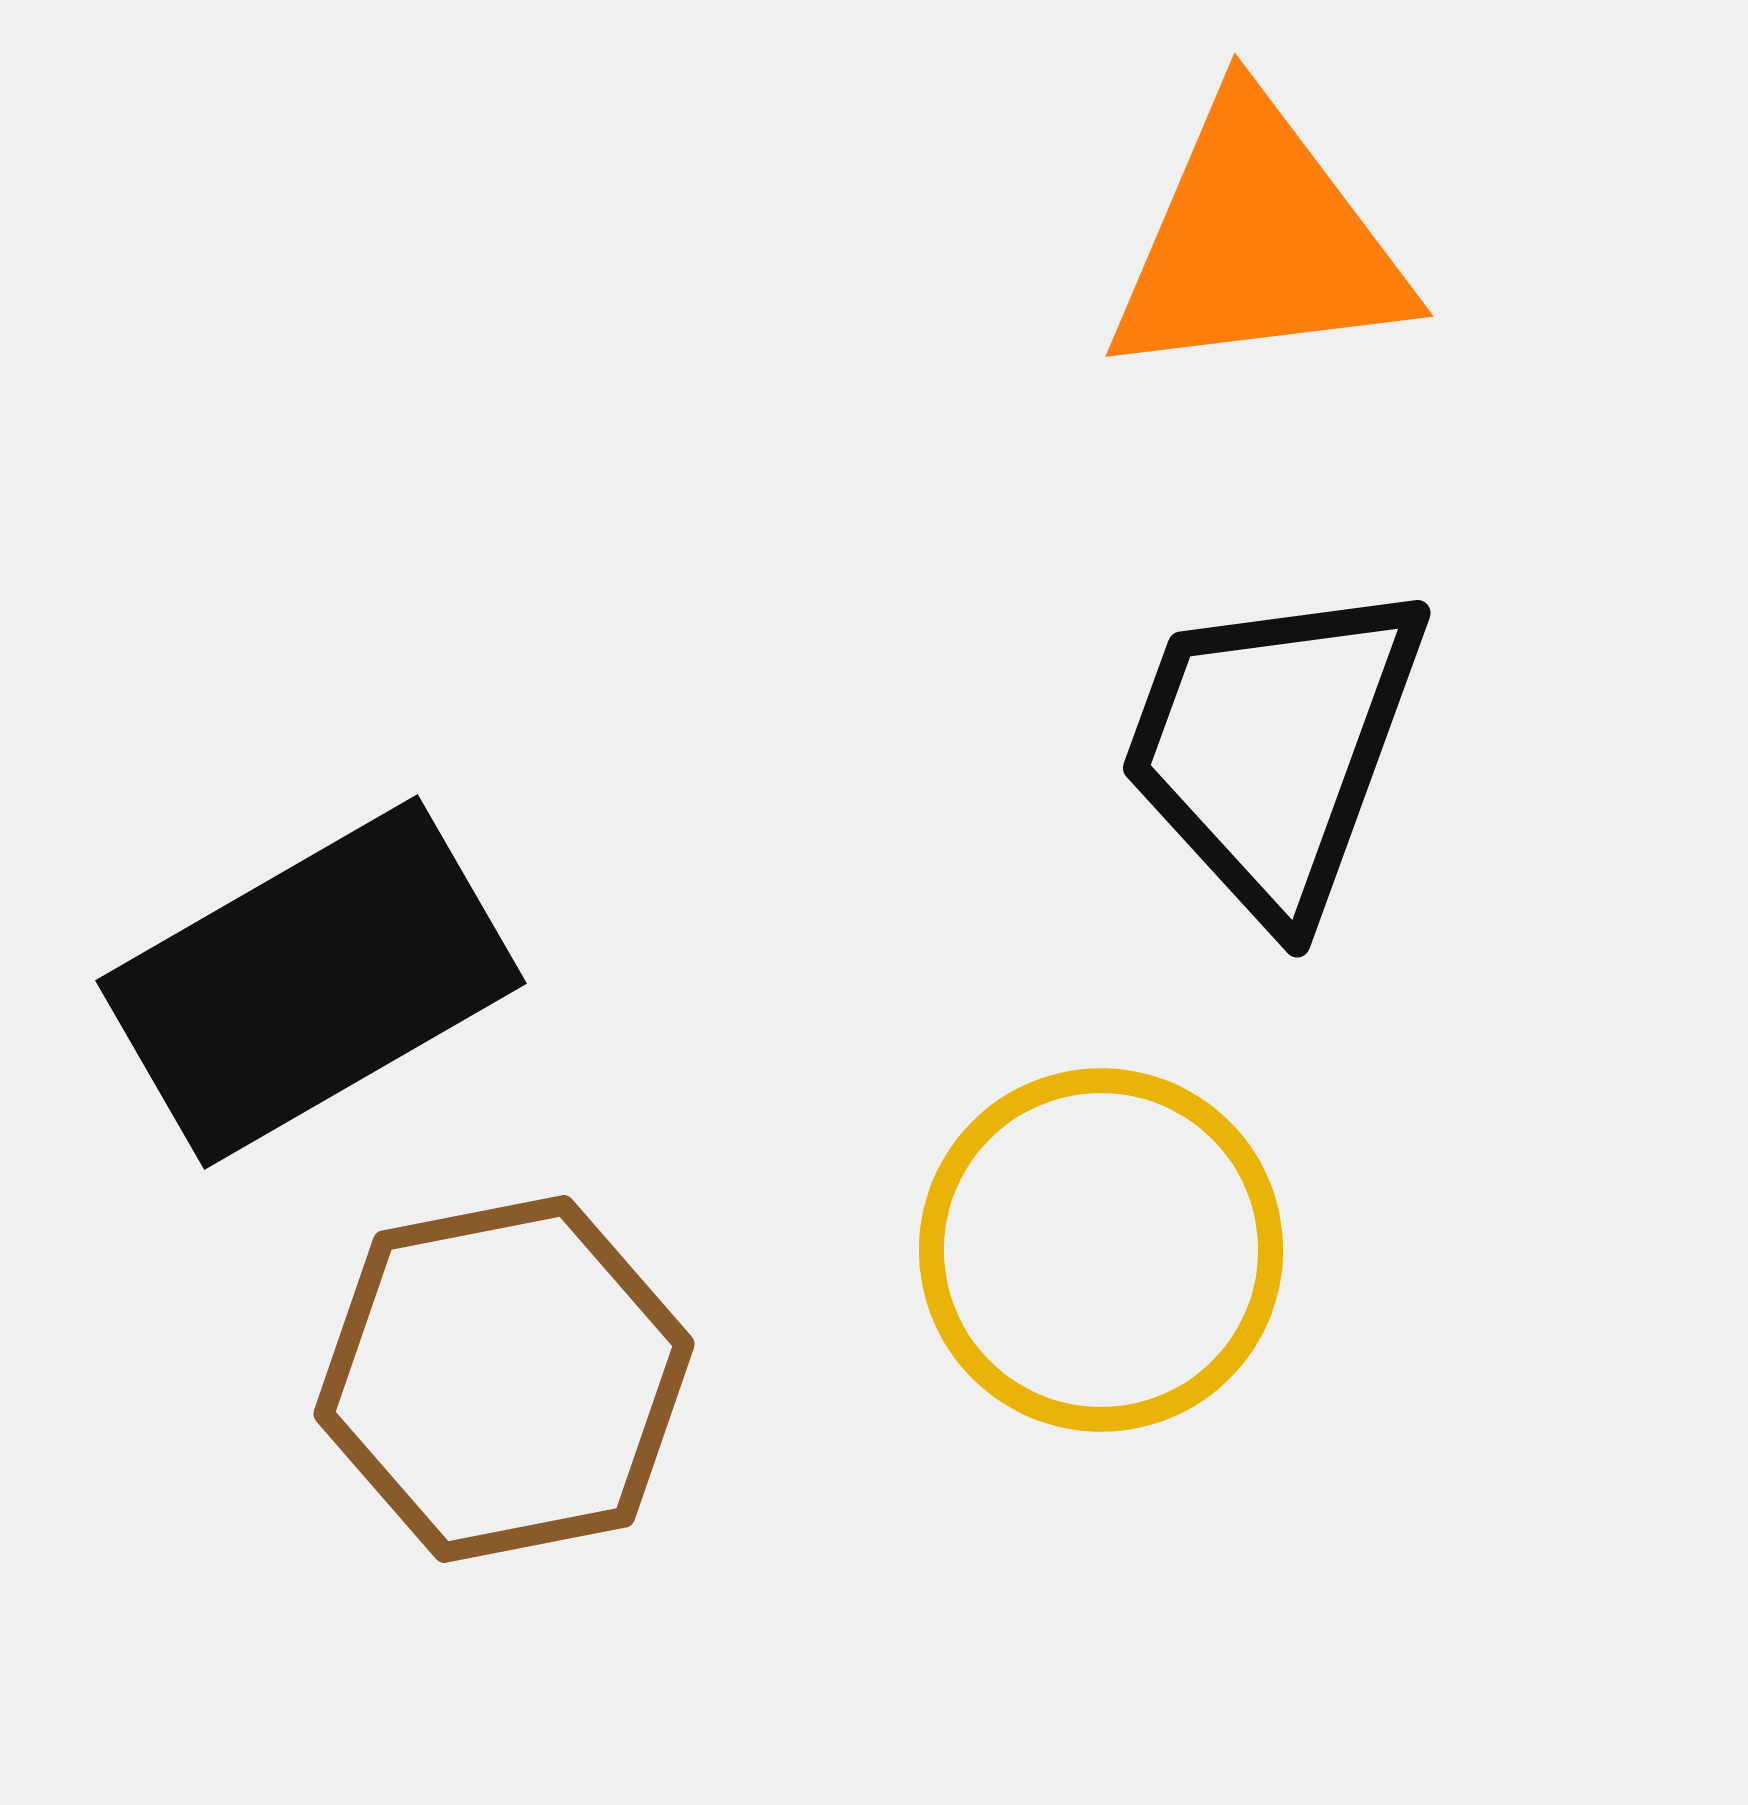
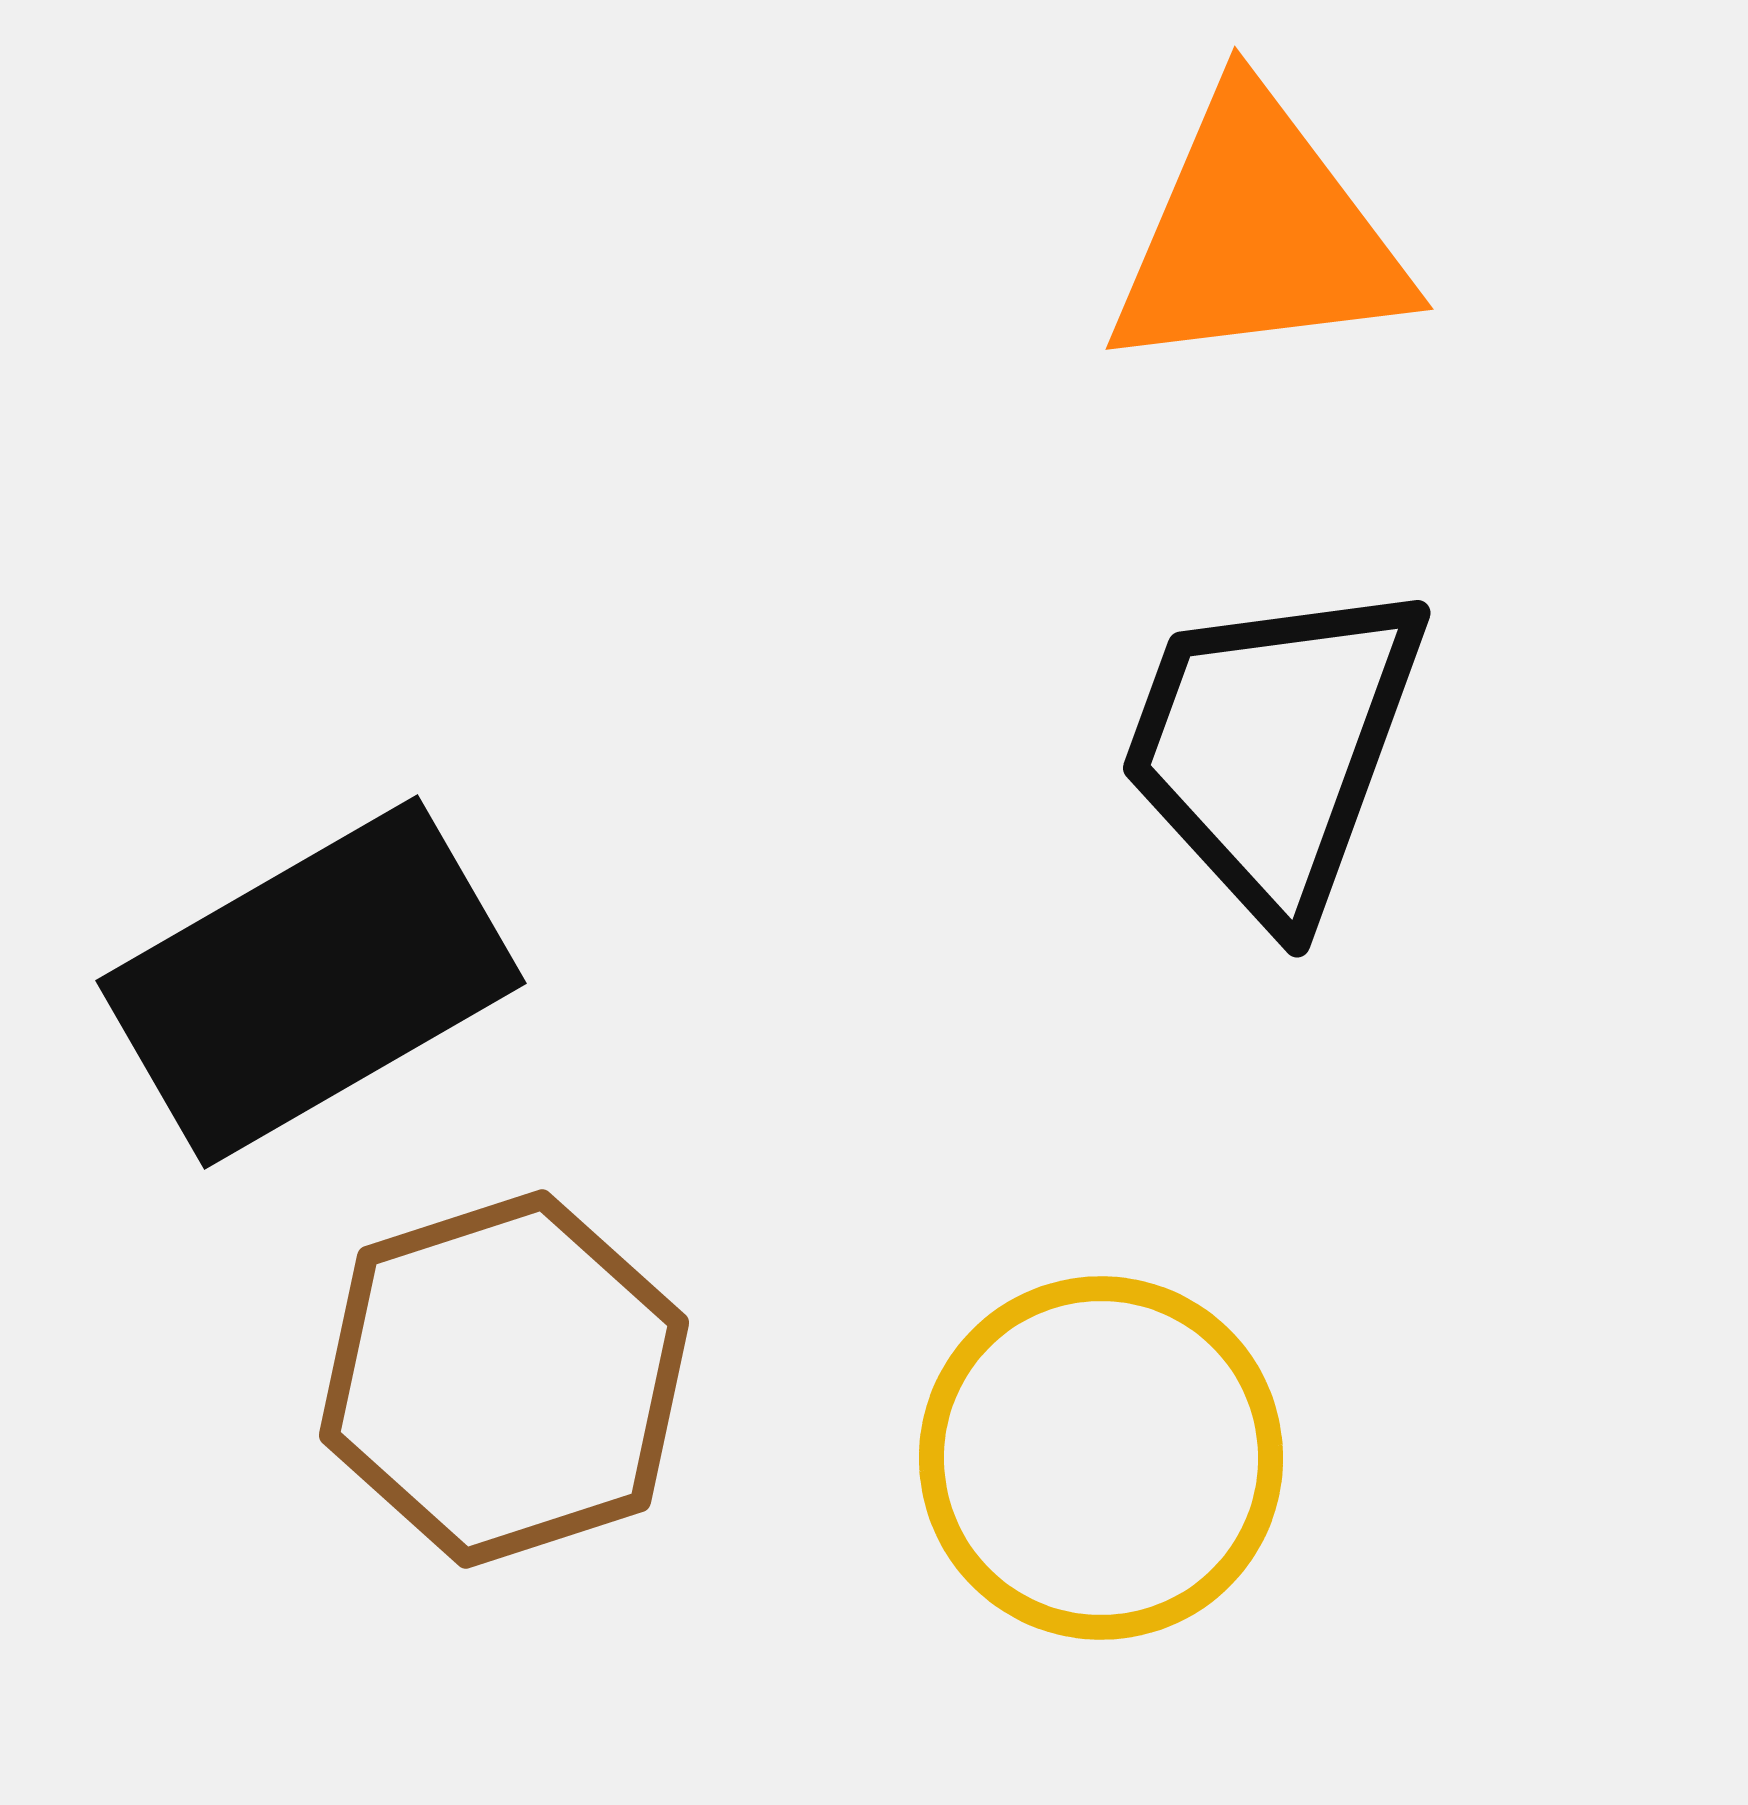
orange triangle: moved 7 px up
yellow circle: moved 208 px down
brown hexagon: rotated 7 degrees counterclockwise
